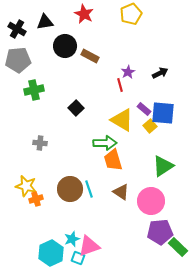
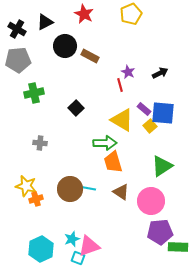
black triangle: rotated 18 degrees counterclockwise
purple star: rotated 16 degrees counterclockwise
green cross: moved 3 px down
orange trapezoid: moved 2 px down
green triangle: moved 1 px left
cyan line: moved 2 px left, 1 px up; rotated 60 degrees counterclockwise
green rectangle: rotated 42 degrees counterclockwise
cyan hexagon: moved 10 px left, 4 px up
